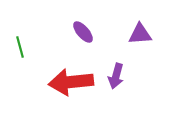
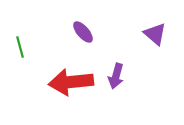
purple triangle: moved 15 px right; rotated 45 degrees clockwise
